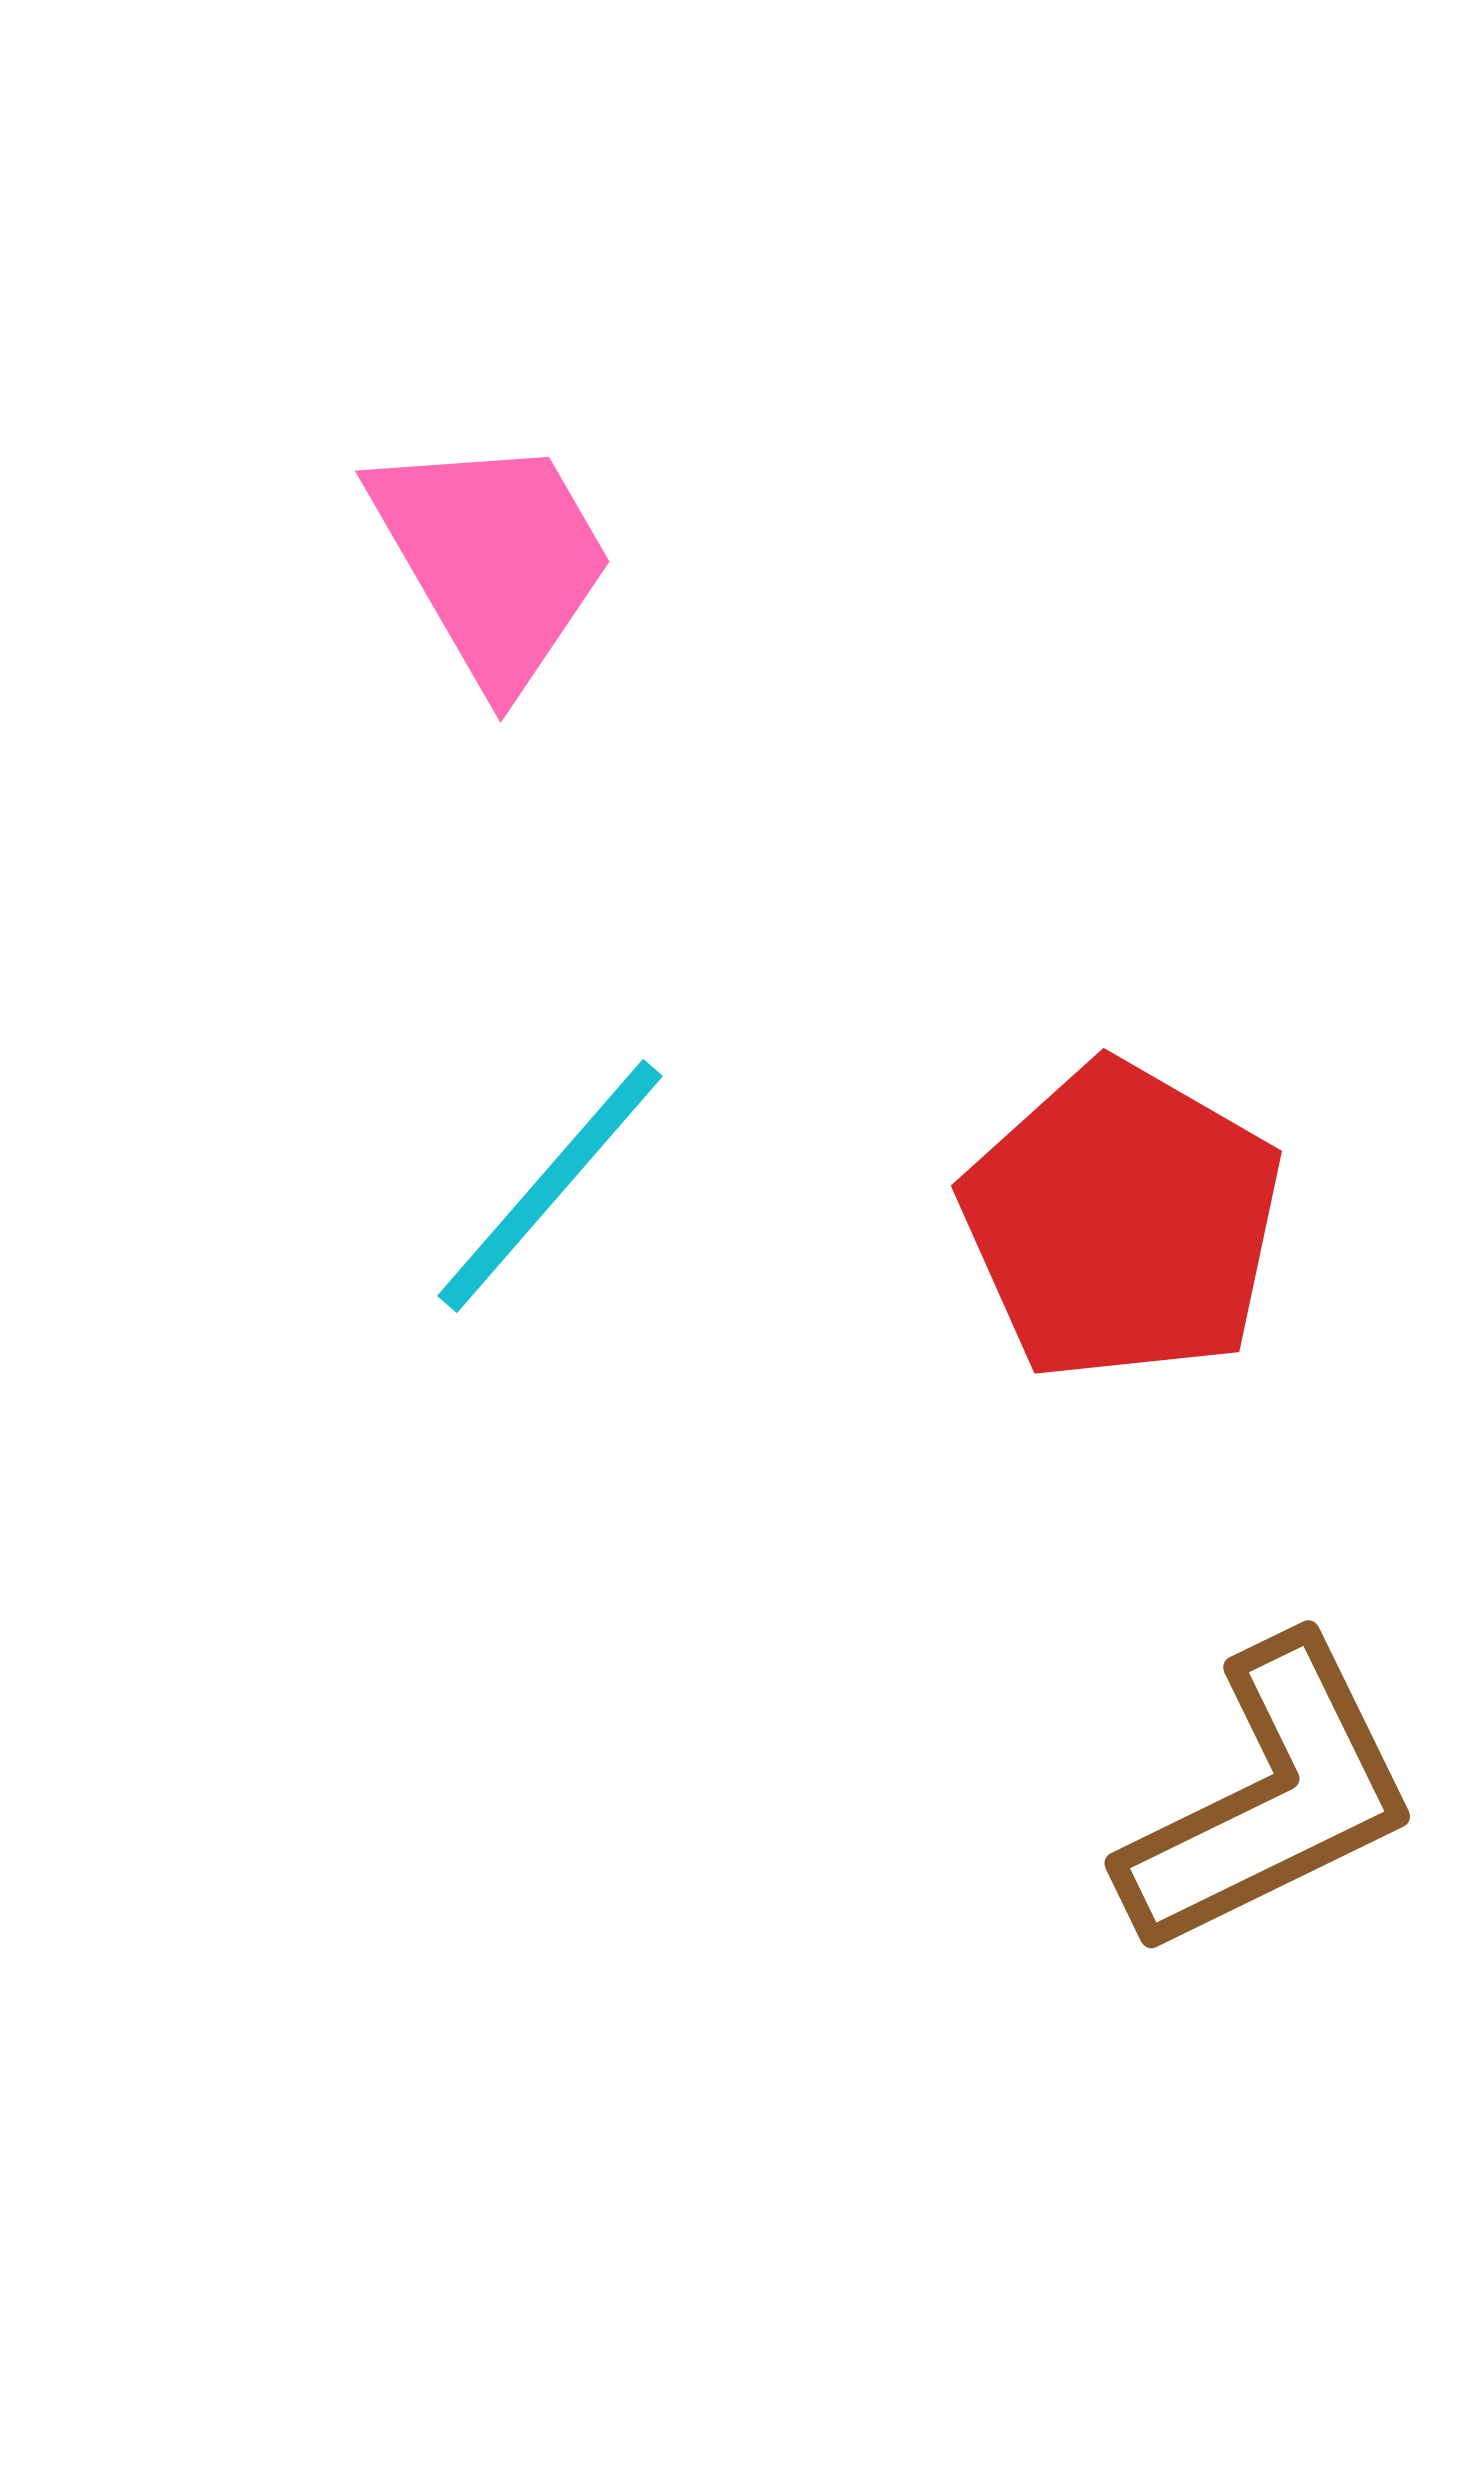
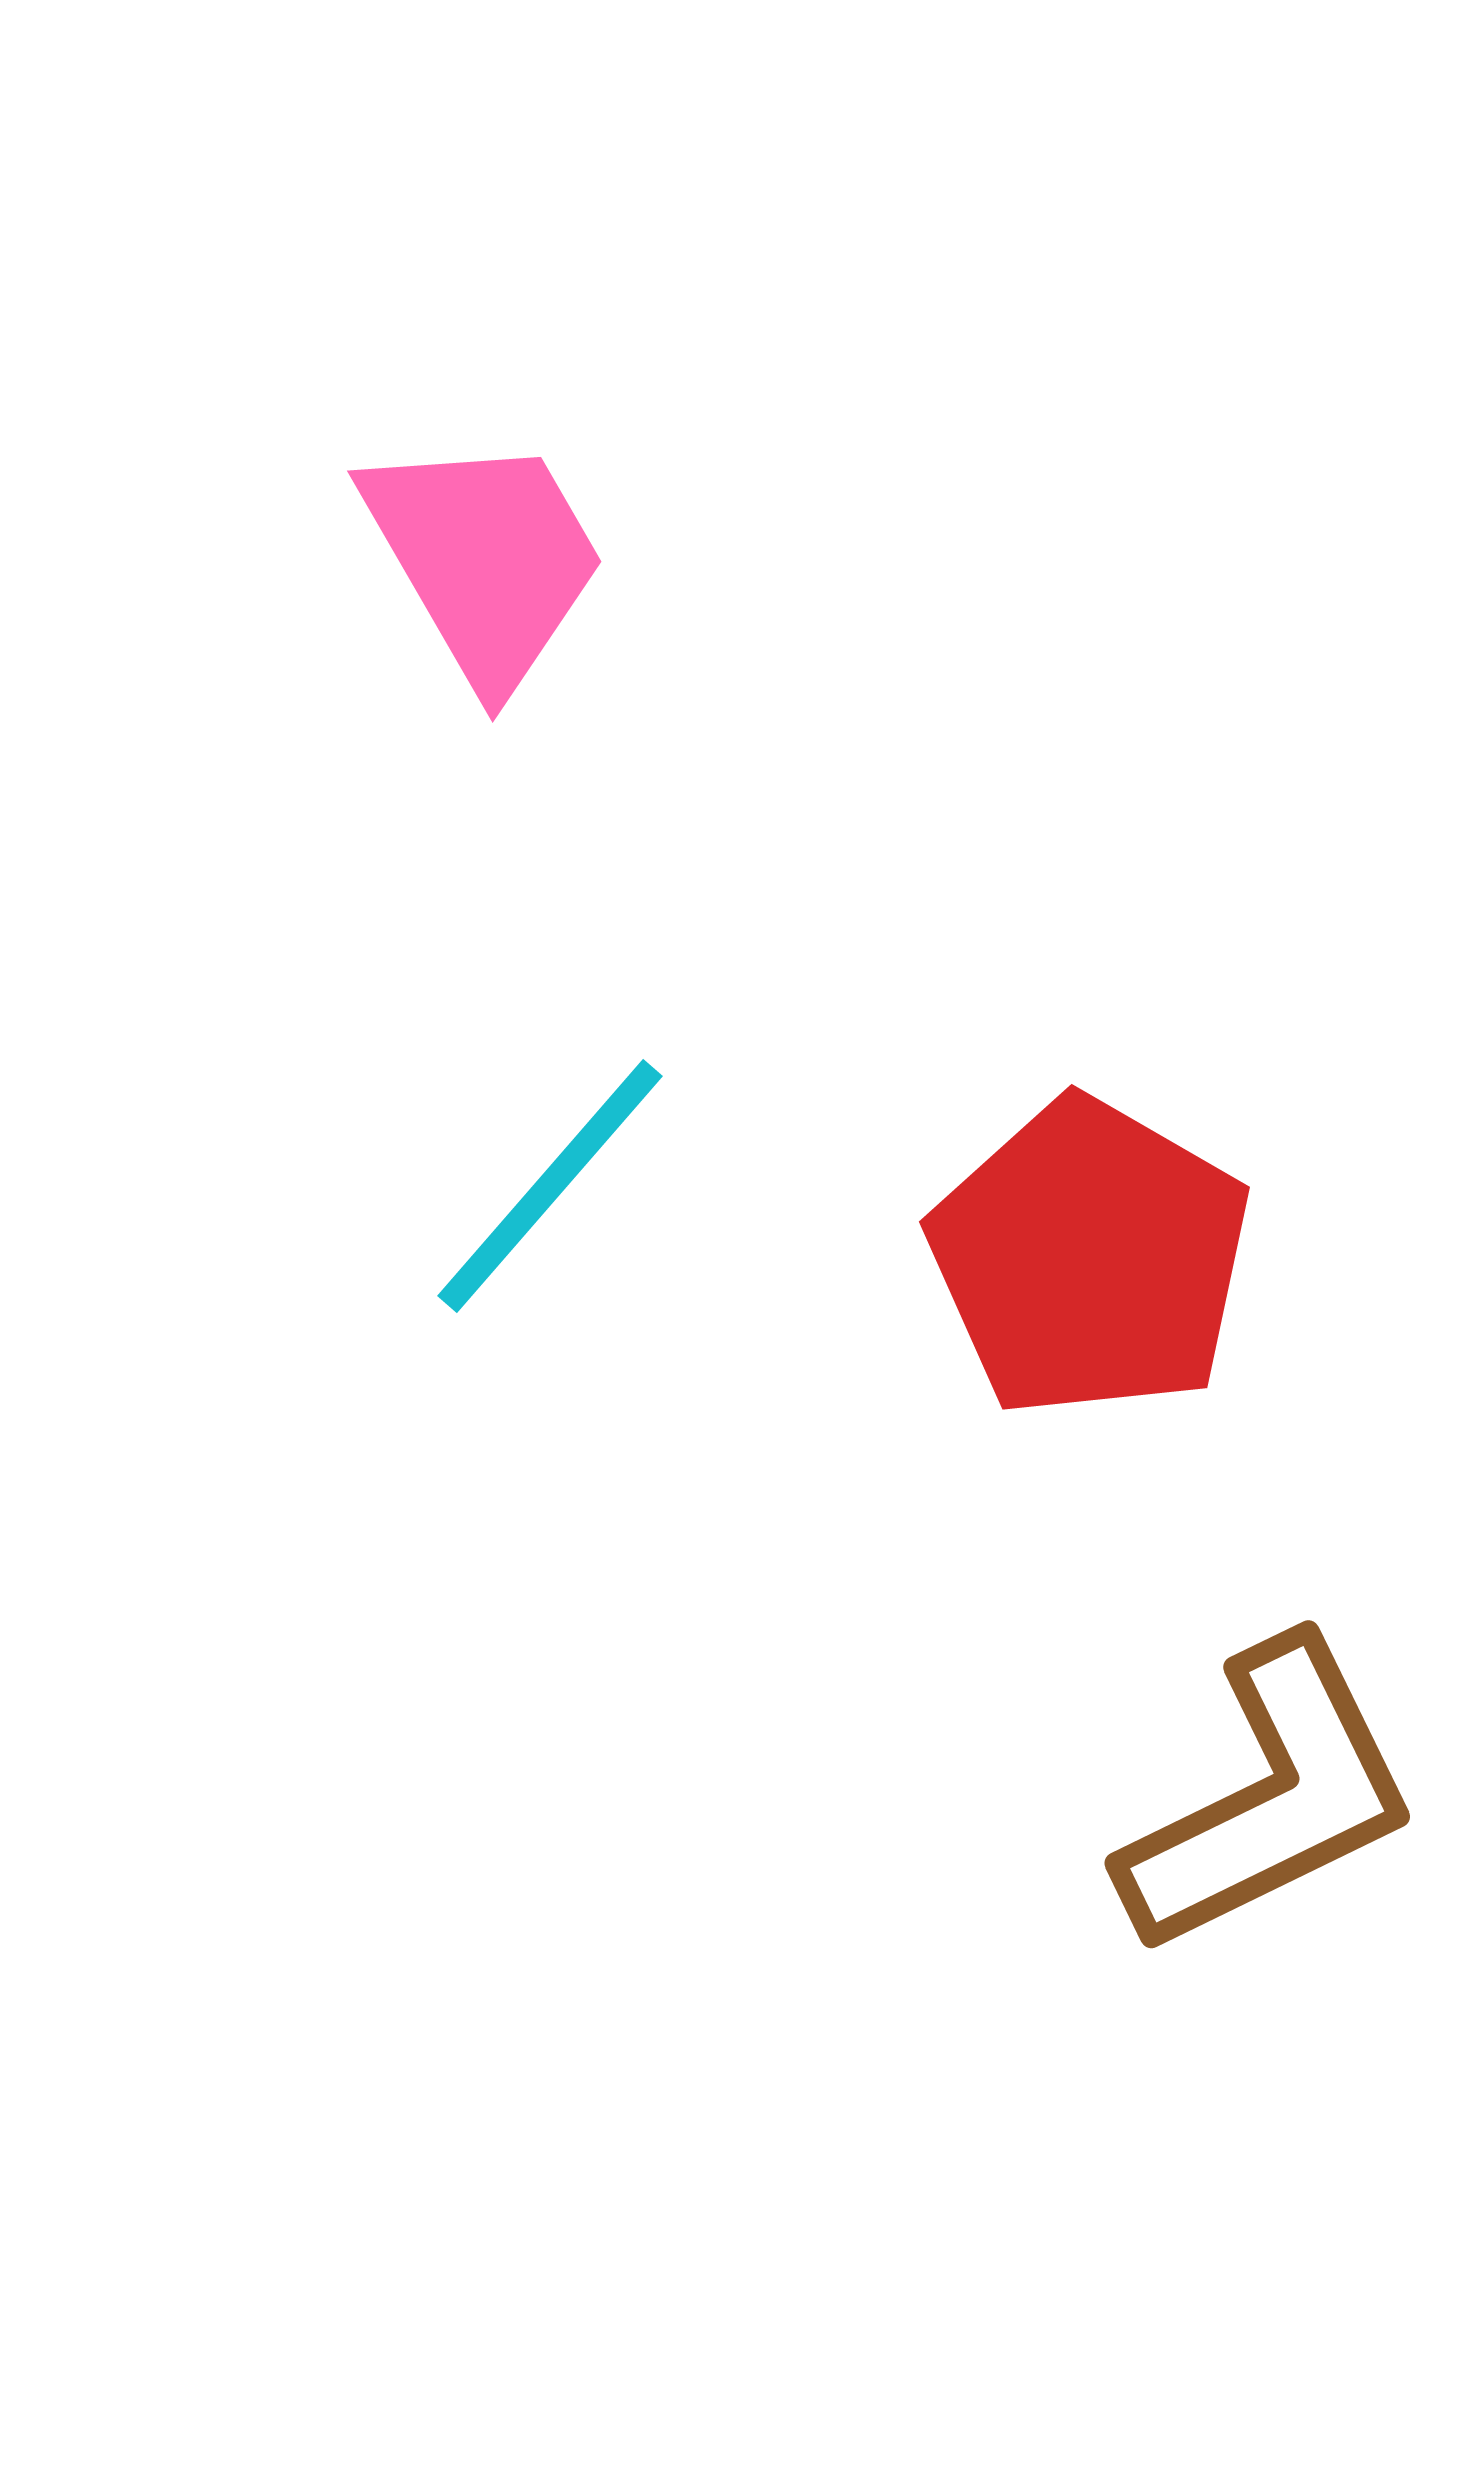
pink trapezoid: moved 8 px left
red pentagon: moved 32 px left, 36 px down
